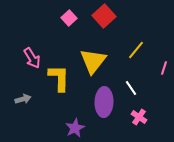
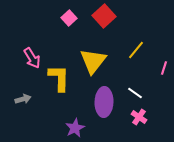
white line: moved 4 px right, 5 px down; rotated 21 degrees counterclockwise
